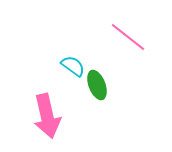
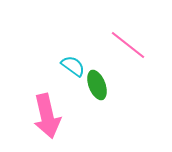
pink line: moved 8 px down
